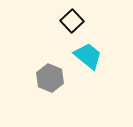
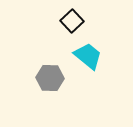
gray hexagon: rotated 20 degrees counterclockwise
